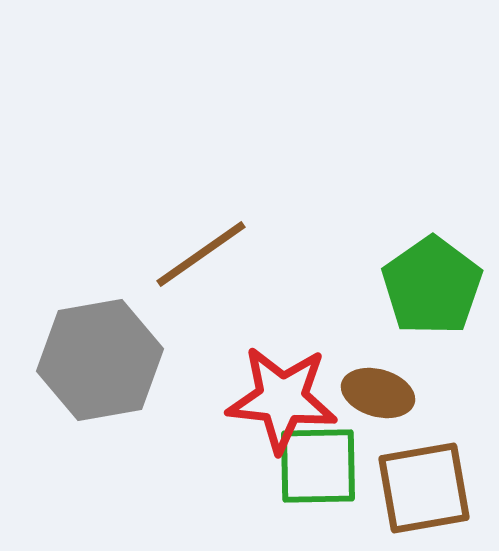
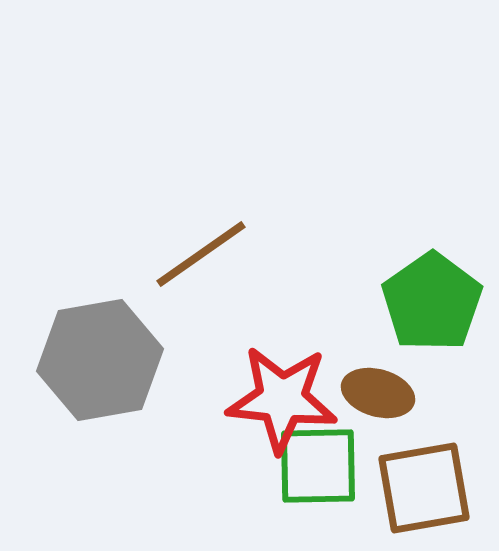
green pentagon: moved 16 px down
